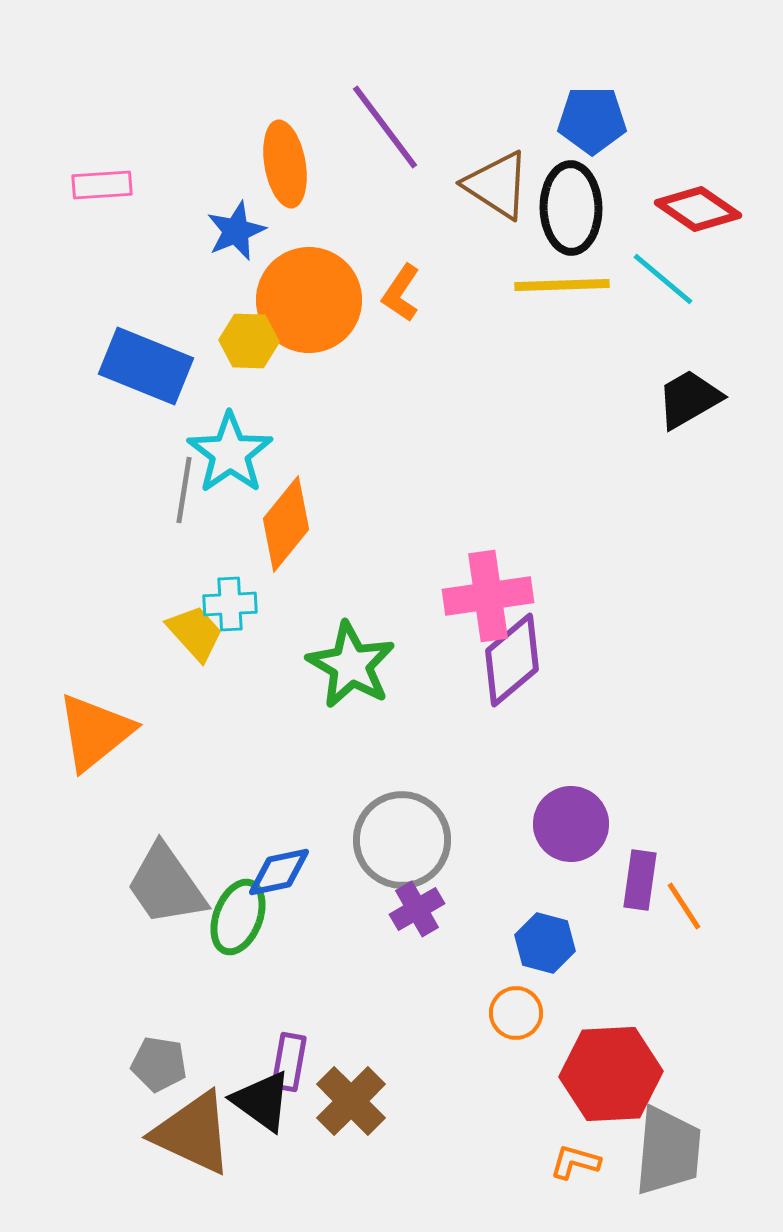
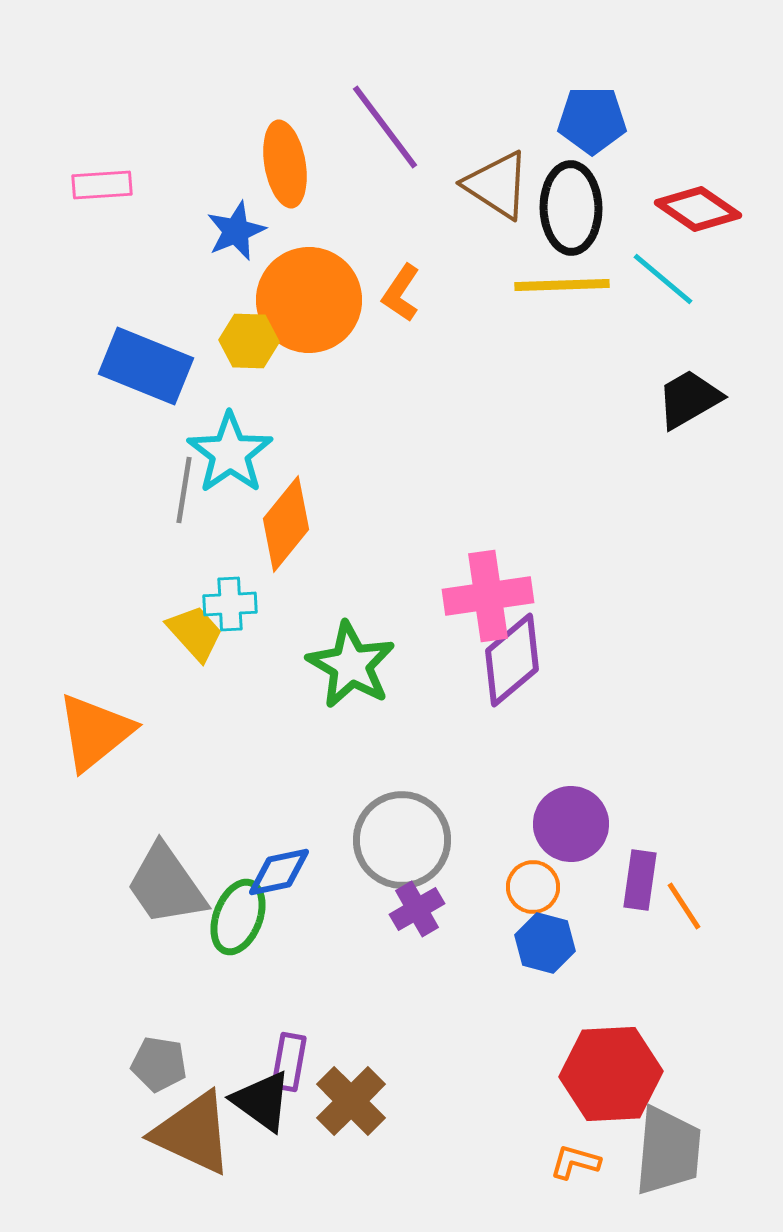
orange circle at (516, 1013): moved 17 px right, 126 px up
